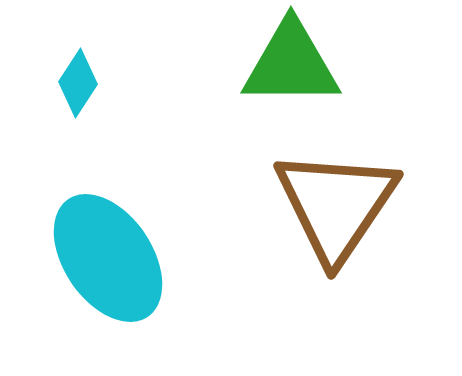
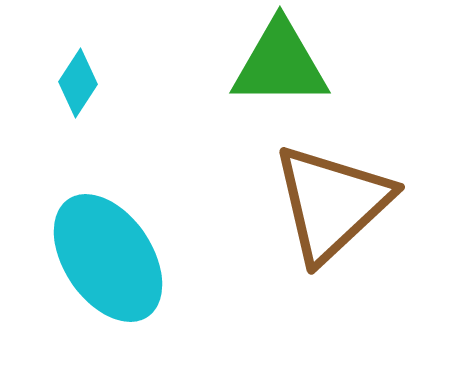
green triangle: moved 11 px left
brown triangle: moved 4 px left, 2 px up; rotated 13 degrees clockwise
